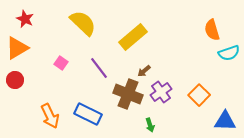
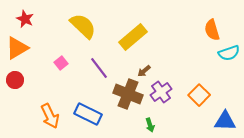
yellow semicircle: moved 3 px down
pink square: rotated 16 degrees clockwise
